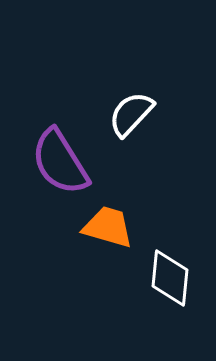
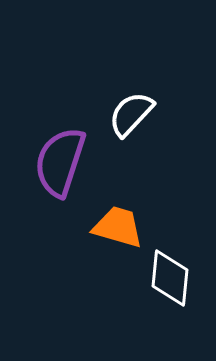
purple semicircle: rotated 50 degrees clockwise
orange trapezoid: moved 10 px right
